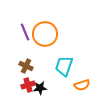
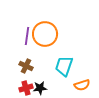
purple line: moved 2 px right, 4 px down; rotated 30 degrees clockwise
red cross: moved 2 px left, 3 px down
